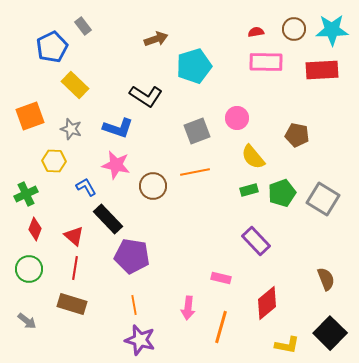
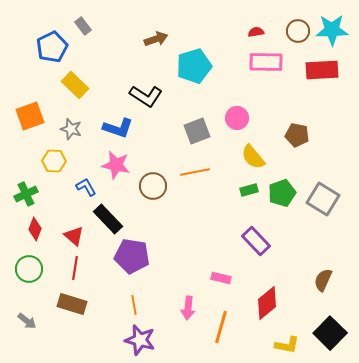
brown circle at (294, 29): moved 4 px right, 2 px down
brown semicircle at (326, 279): moved 3 px left, 1 px down; rotated 135 degrees counterclockwise
